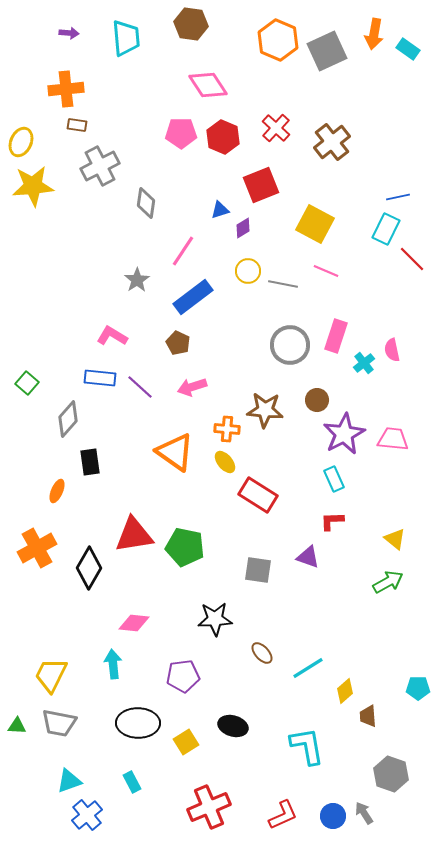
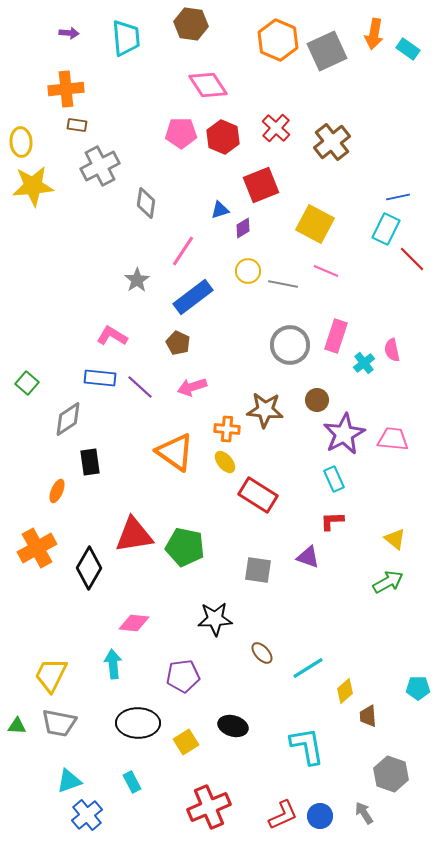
yellow ellipse at (21, 142): rotated 28 degrees counterclockwise
gray diamond at (68, 419): rotated 15 degrees clockwise
blue circle at (333, 816): moved 13 px left
